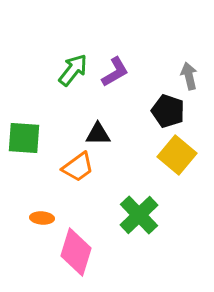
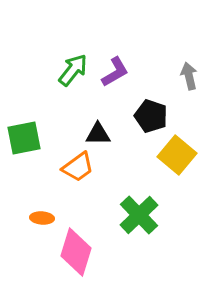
black pentagon: moved 17 px left, 5 px down
green square: rotated 15 degrees counterclockwise
